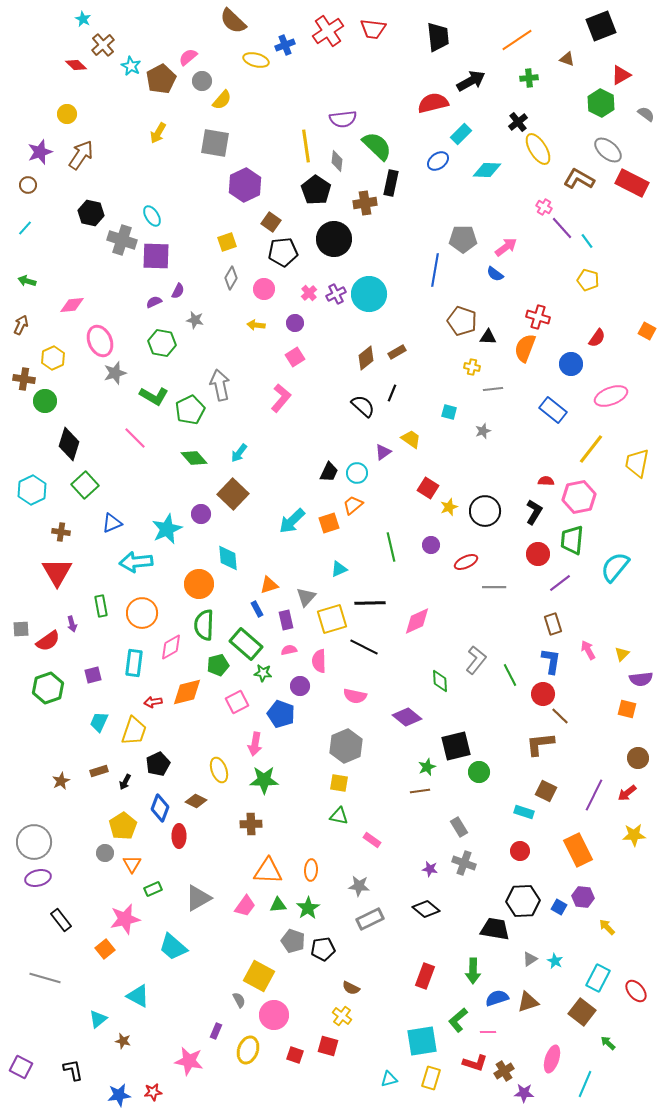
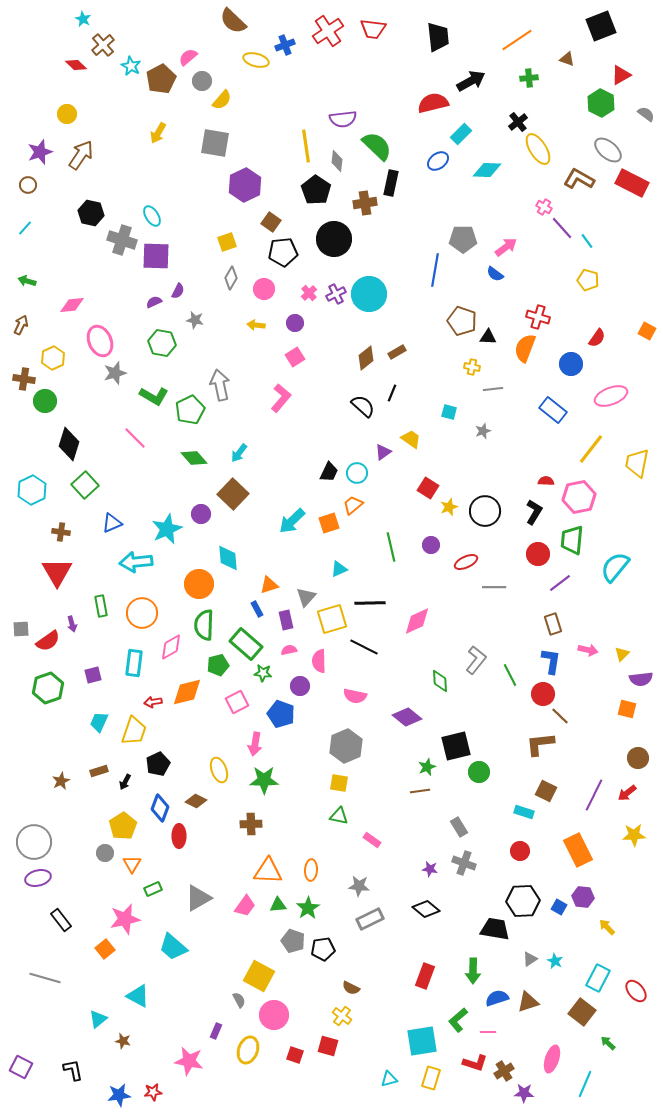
pink arrow at (588, 650): rotated 132 degrees clockwise
